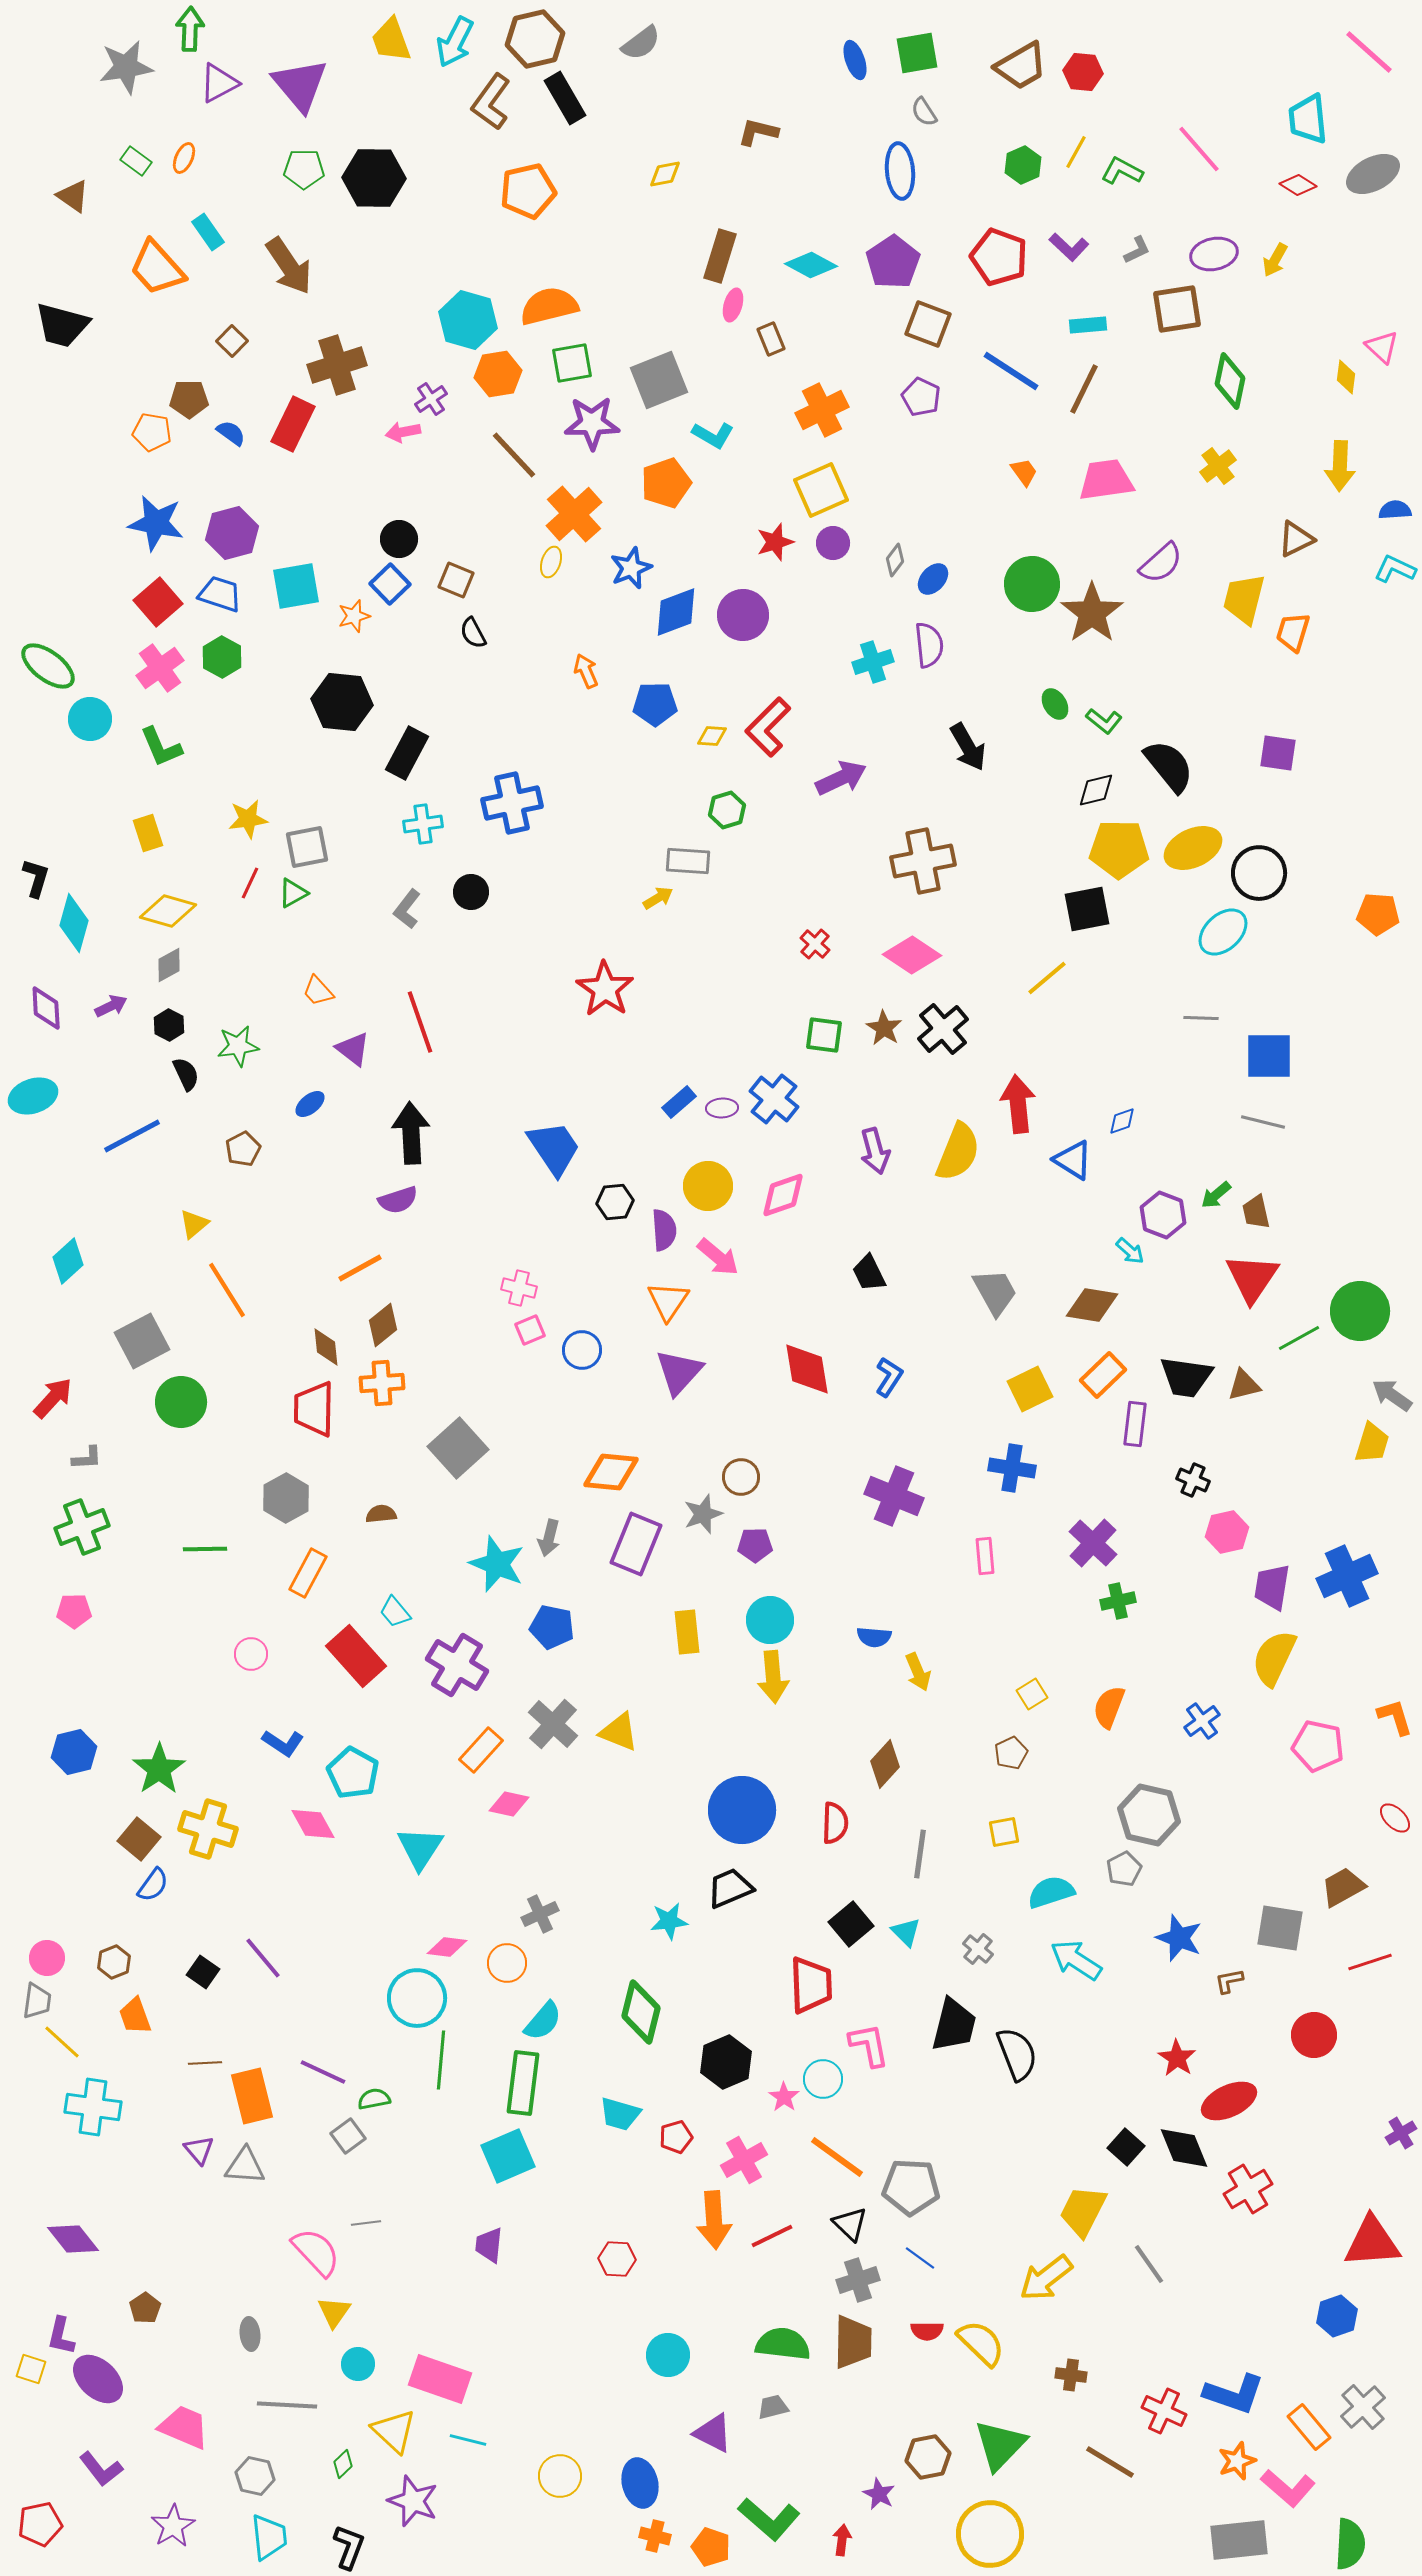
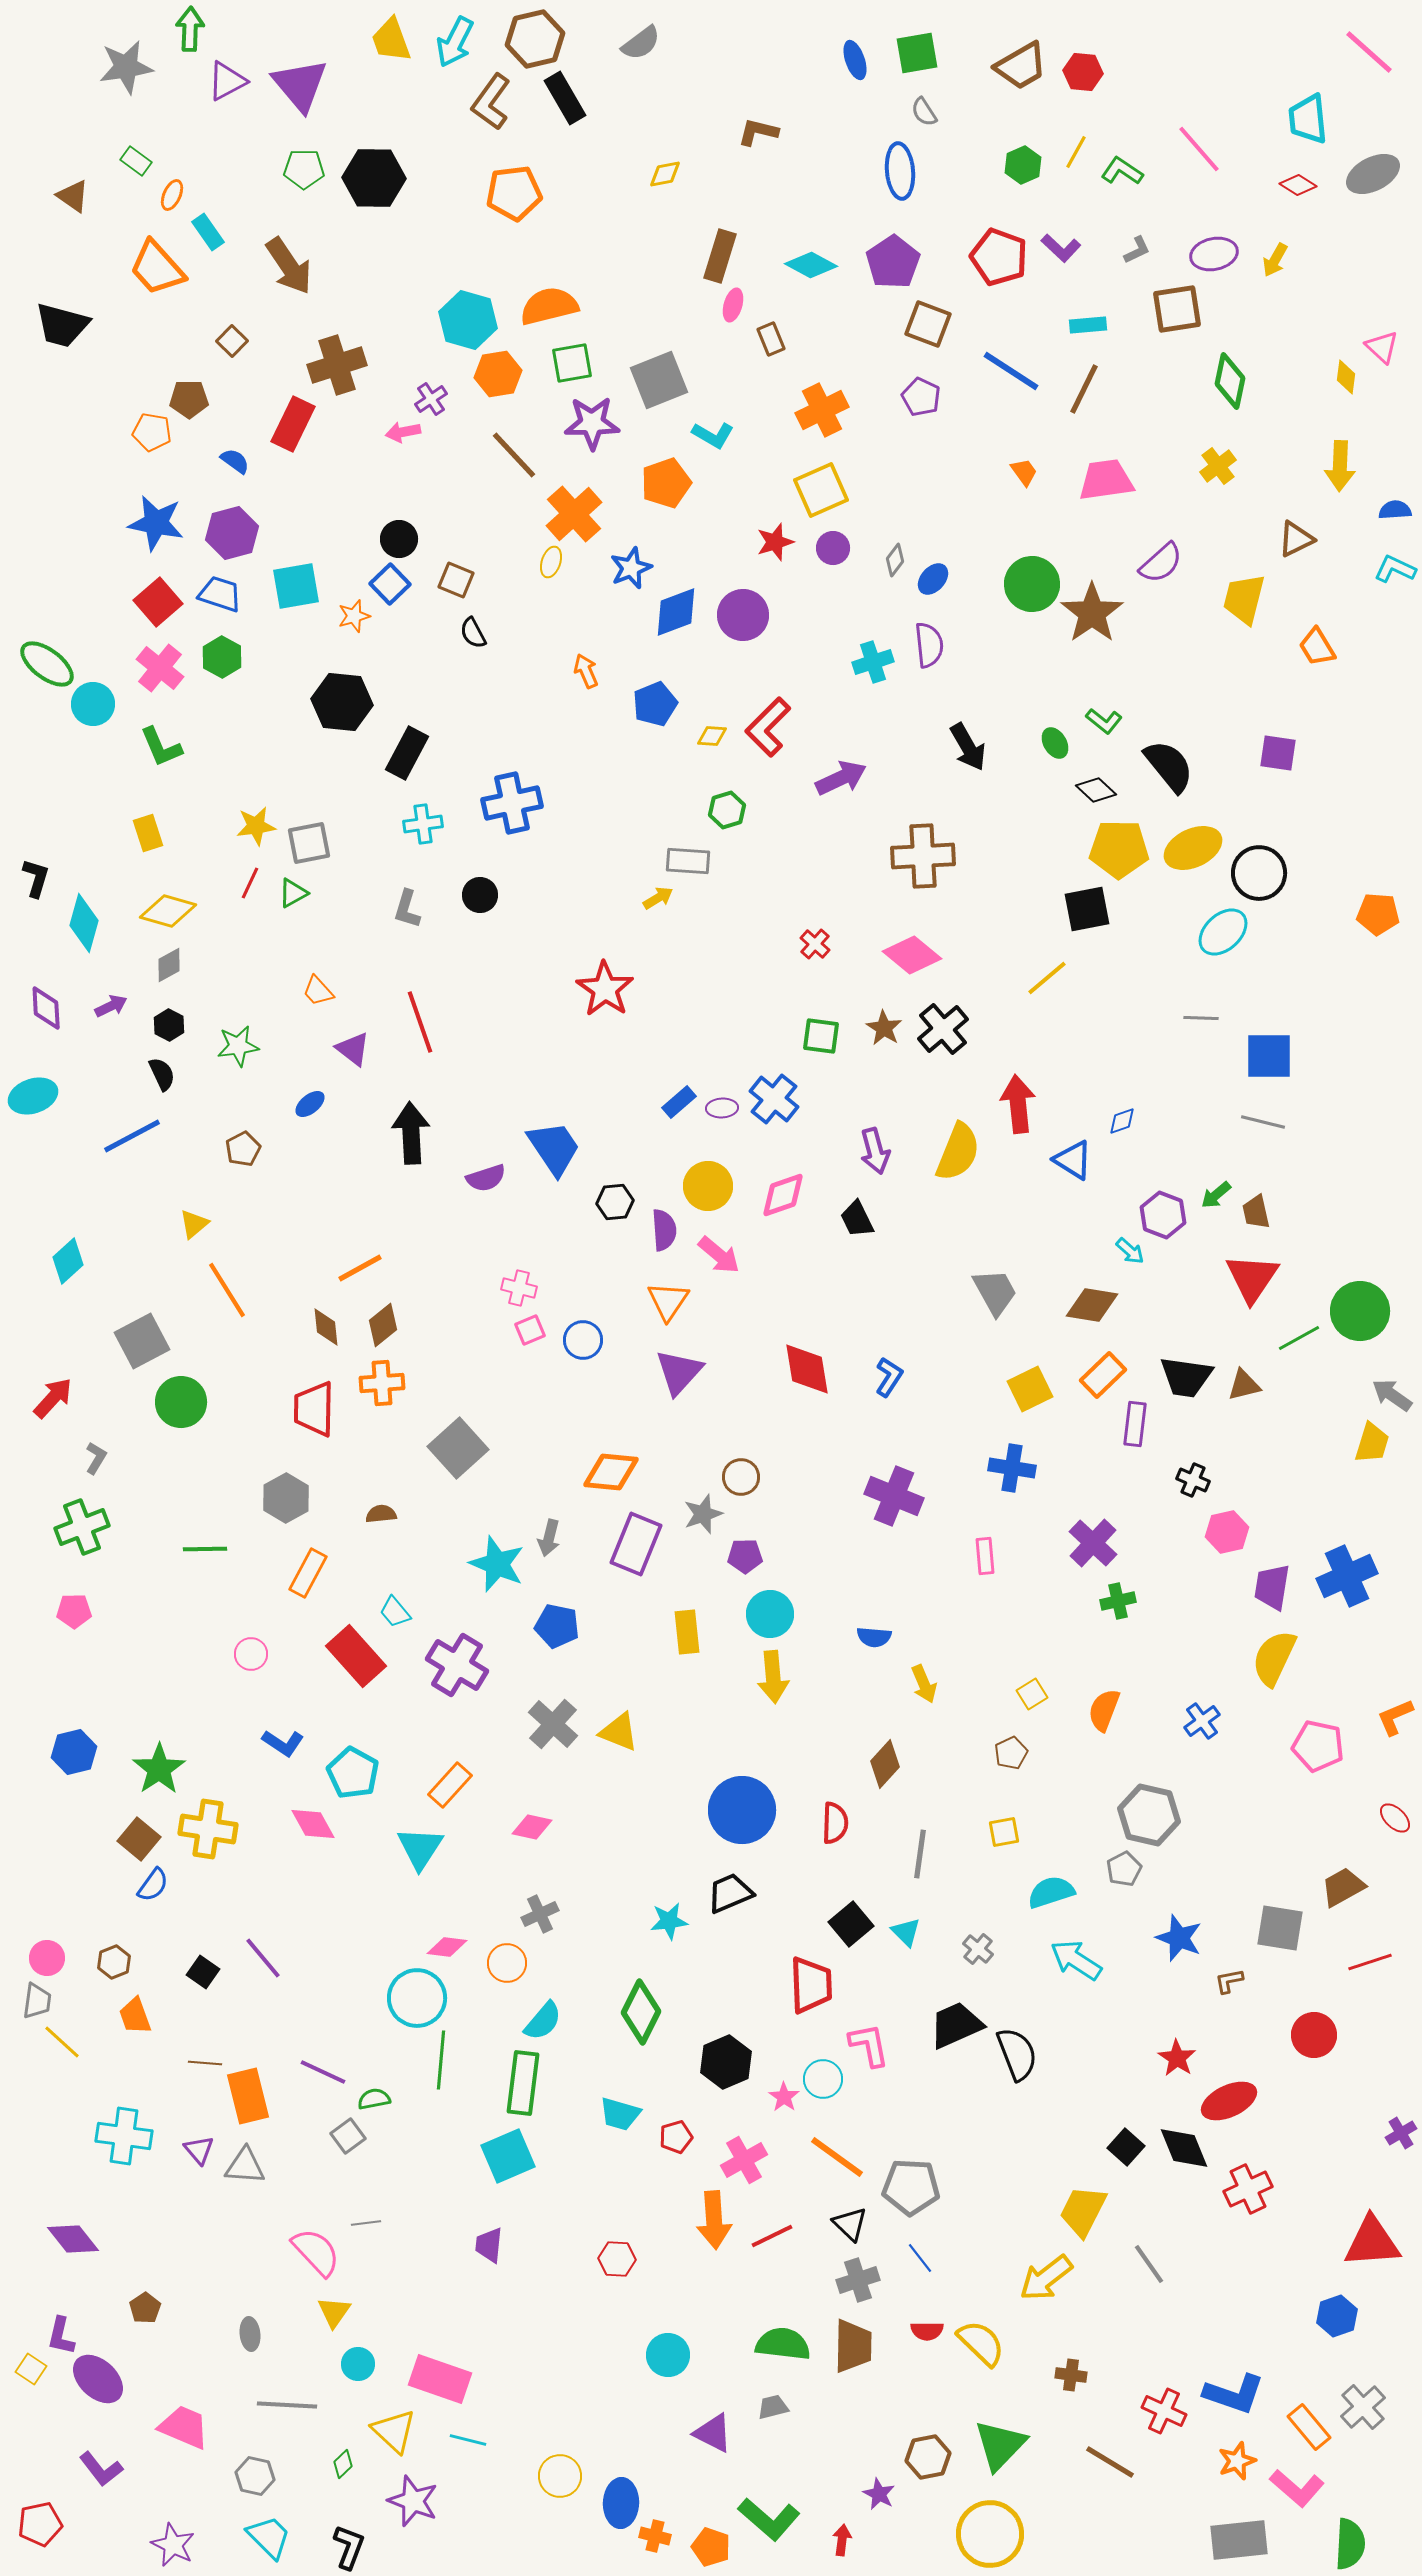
purple triangle at (219, 83): moved 8 px right, 2 px up
orange ellipse at (184, 158): moved 12 px left, 37 px down
green L-shape at (1122, 171): rotated 6 degrees clockwise
orange pentagon at (528, 191): moved 14 px left, 2 px down; rotated 6 degrees clockwise
purple L-shape at (1069, 247): moved 8 px left, 1 px down
blue semicircle at (231, 433): moved 4 px right, 28 px down
purple circle at (833, 543): moved 5 px down
orange trapezoid at (1293, 632): moved 24 px right, 15 px down; rotated 48 degrees counterclockwise
green ellipse at (48, 666): moved 1 px left, 2 px up
pink cross at (160, 668): rotated 15 degrees counterclockwise
blue pentagon at (655, 704): rotated 21 degrees counterclockwise
green ellipse at (1055, 704): moved 39 px down
cyan circle at (90, 719): moved 3 px right, 15 px up
black diamond at (1096, 790): rotated 57 degrees clockwise
yellow star at (248, 819): moved 8 px right, 7 px down
gray square at (307, 847): moved 2 px right, 4 px up
brown cross at (923, 861): moved 5 px up; rotated 8 degrees clockwise
black circle at (471, 892): moved 9 px right, 3 px down
gray L-shape at (407, 909): rotated 21 degrees counterclockwise
cyan diamond at (74, 923): moved 10 px right
pink diamond at (912, 955): rotated 6 degrees clockwise
green square at (824, 1035): moved 3 px left, 1 px down
black semicircle at (186, 1074): moved 24 px left
purple semicircle at (398, 1200): moved 88 px right, 22 px up
pink arrow at (718, 1257): moved 1 px right, 2 px up
black trapezoid at (869, 1273): moved 12 px left, 54 px up
brown diamond at (326, 1347): moved 20 px up
blue circle at (582, 1350): moved 1 px right, 10 px up
gray L-shape at (87, 1458): moved 9 px right; rotated 56 degrees counterclockwise
purple pentagon at (755, 1545): moved 10 px left, 11 px down
cyan circle at (770, 1620): moved 6 px up
blue pentagon at (552, 1627): moved 5 px right, 1 px up
yellow arrow at (918, 1672): moved 6 px right, 12 px down
orange semicircle at (1109, 1707): moved 5 px left, 3 px down
orange L-shape at (1395, 1717): rotated 96 degrees counterclockwise
orange rectangle at (481, 1750): moved 31 px left, 35 px down
pink diamond at (509, 1804): moved 23 px right, 23 px down
yellow cross at (208, 1829): rotated 8 degrees counterclockwise
black trapezoid at (730, 1888): moved 5 px down
green diamond at (641, 2012): rotated 12 degrees clockwise
black trapezoid at (954, 2025): moved 2 px right; rotated 128 degrees counterclockwise
brown line at (205, 2063): rotated 8 degrees clockwise
orange rectangle at (252, 2096): moved 4 px left
cyan cross at (93, 2107): moved 31 px right, 29 px down
red cross at (1248, 2189): rotated 6 degrees clockwise
blue line at (920, 2258): rotated 16 degrees clockwise
brown trapezoid at (853, 2342): moved 4 px down
yellow square at (31, 2369): rotated 16 degrees clockwise
blue ellipse at (640, 2483): moved 19 px left, 20 px down; rotated 15 degrees clockwise
pink L-shape at (1288, 2488): moved 9 px right
purple star at (173, 2526): moved 19 px down; rotated 15 degrees counterclockwise
cyan trapezoid at (269, 2537): rotated 39 degrees counterclockwise
